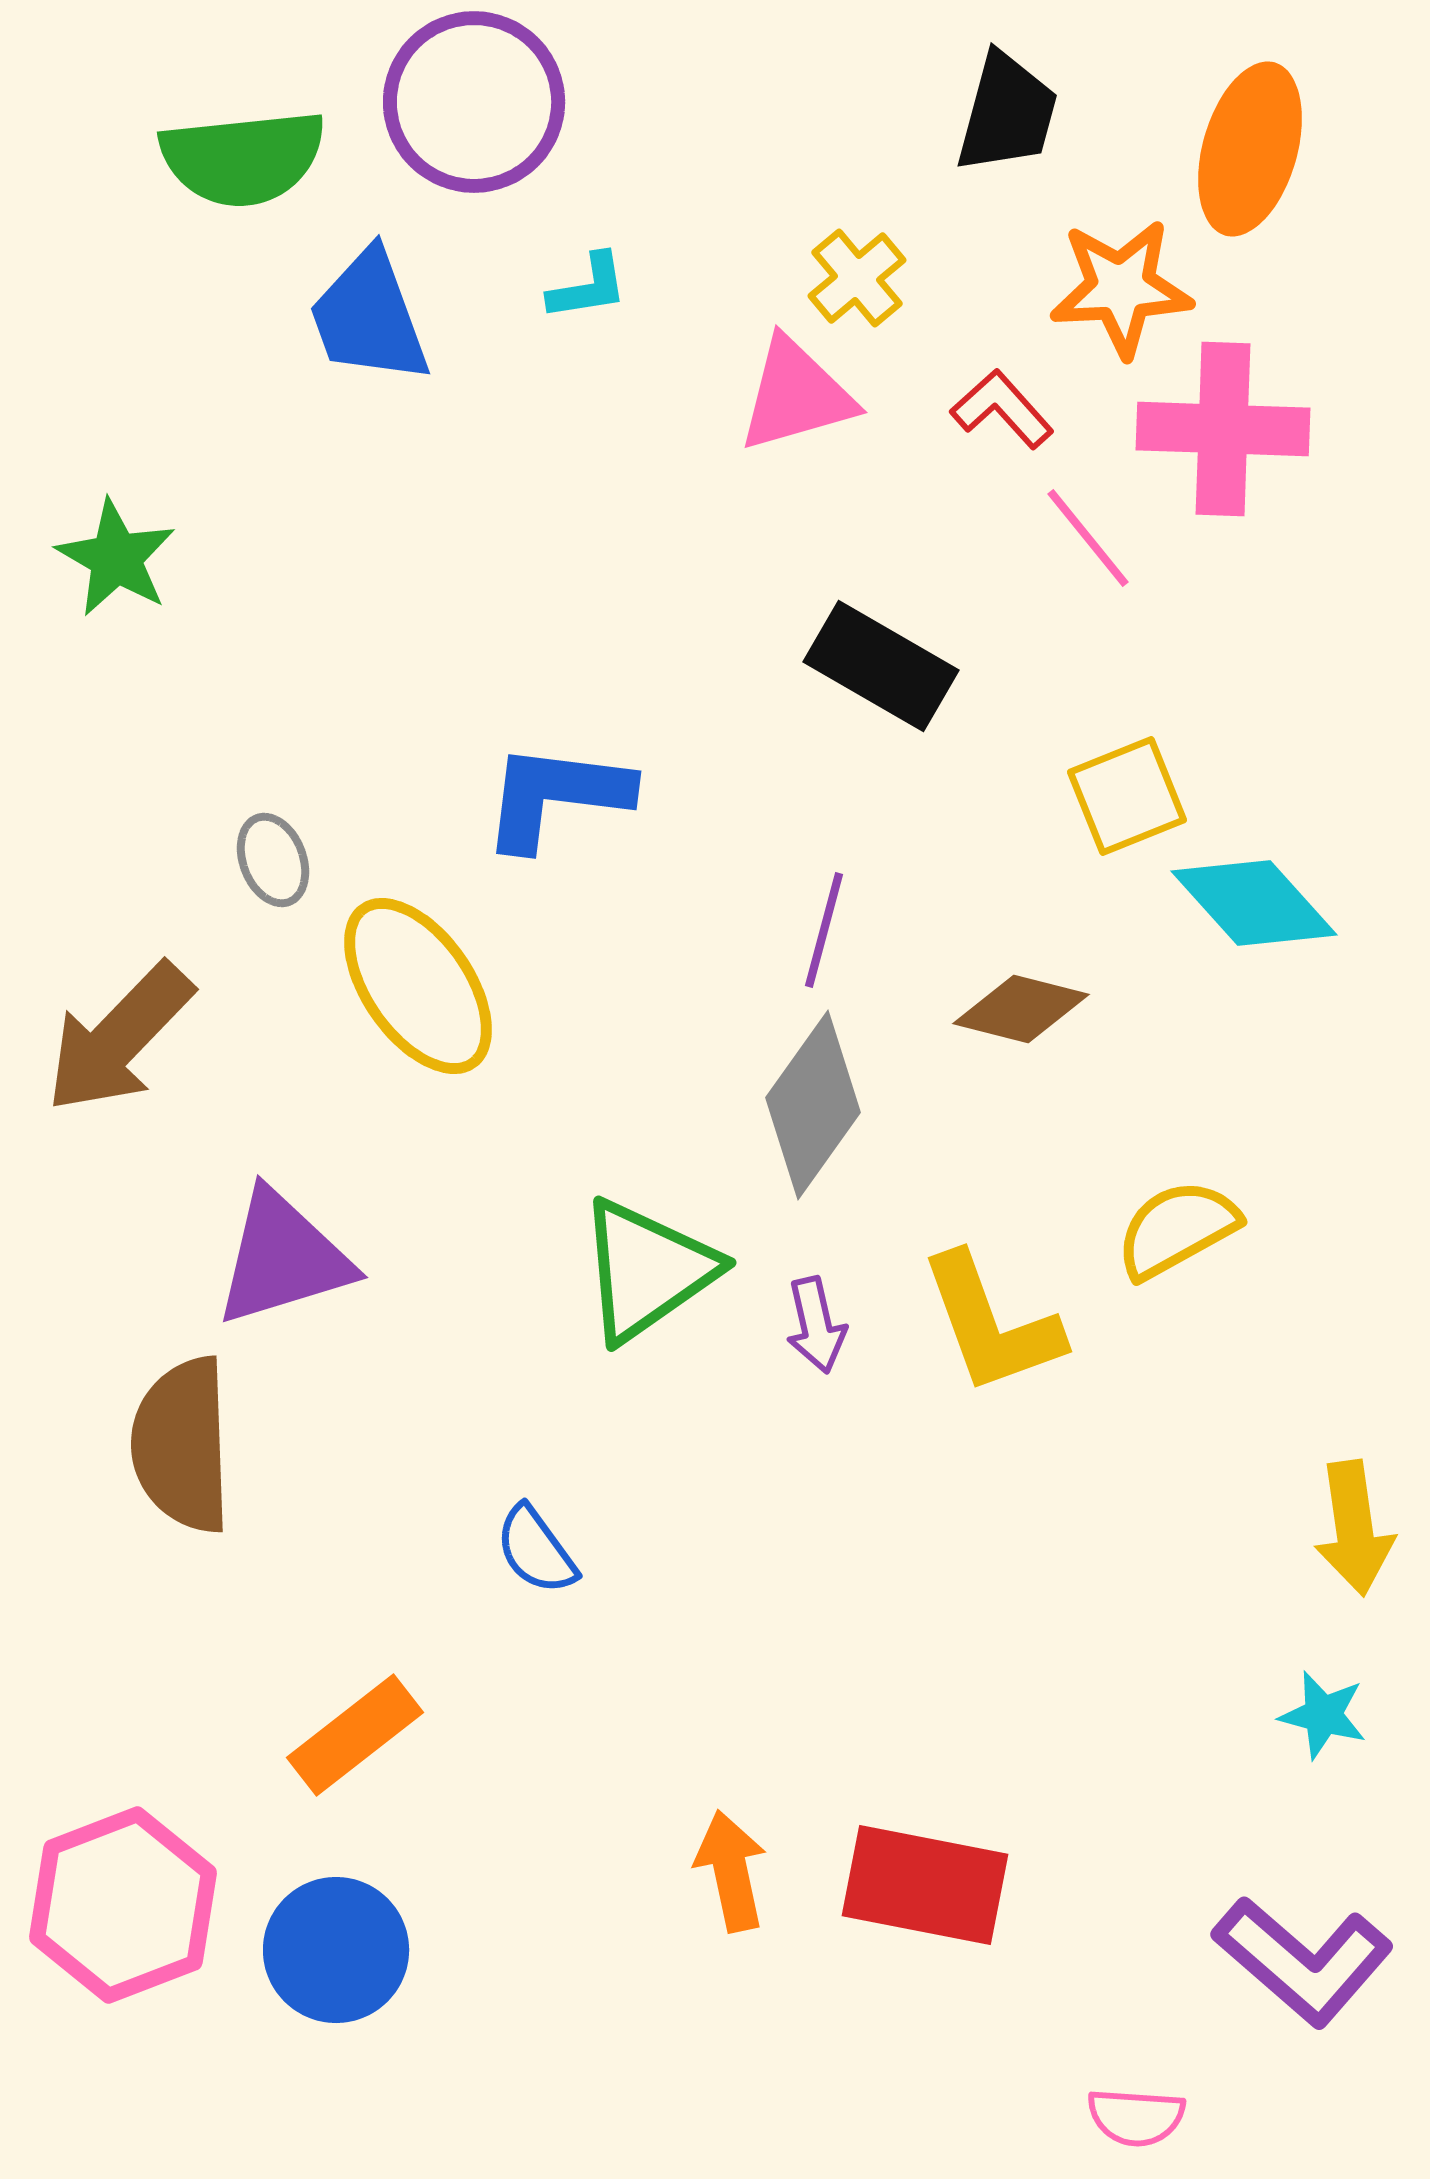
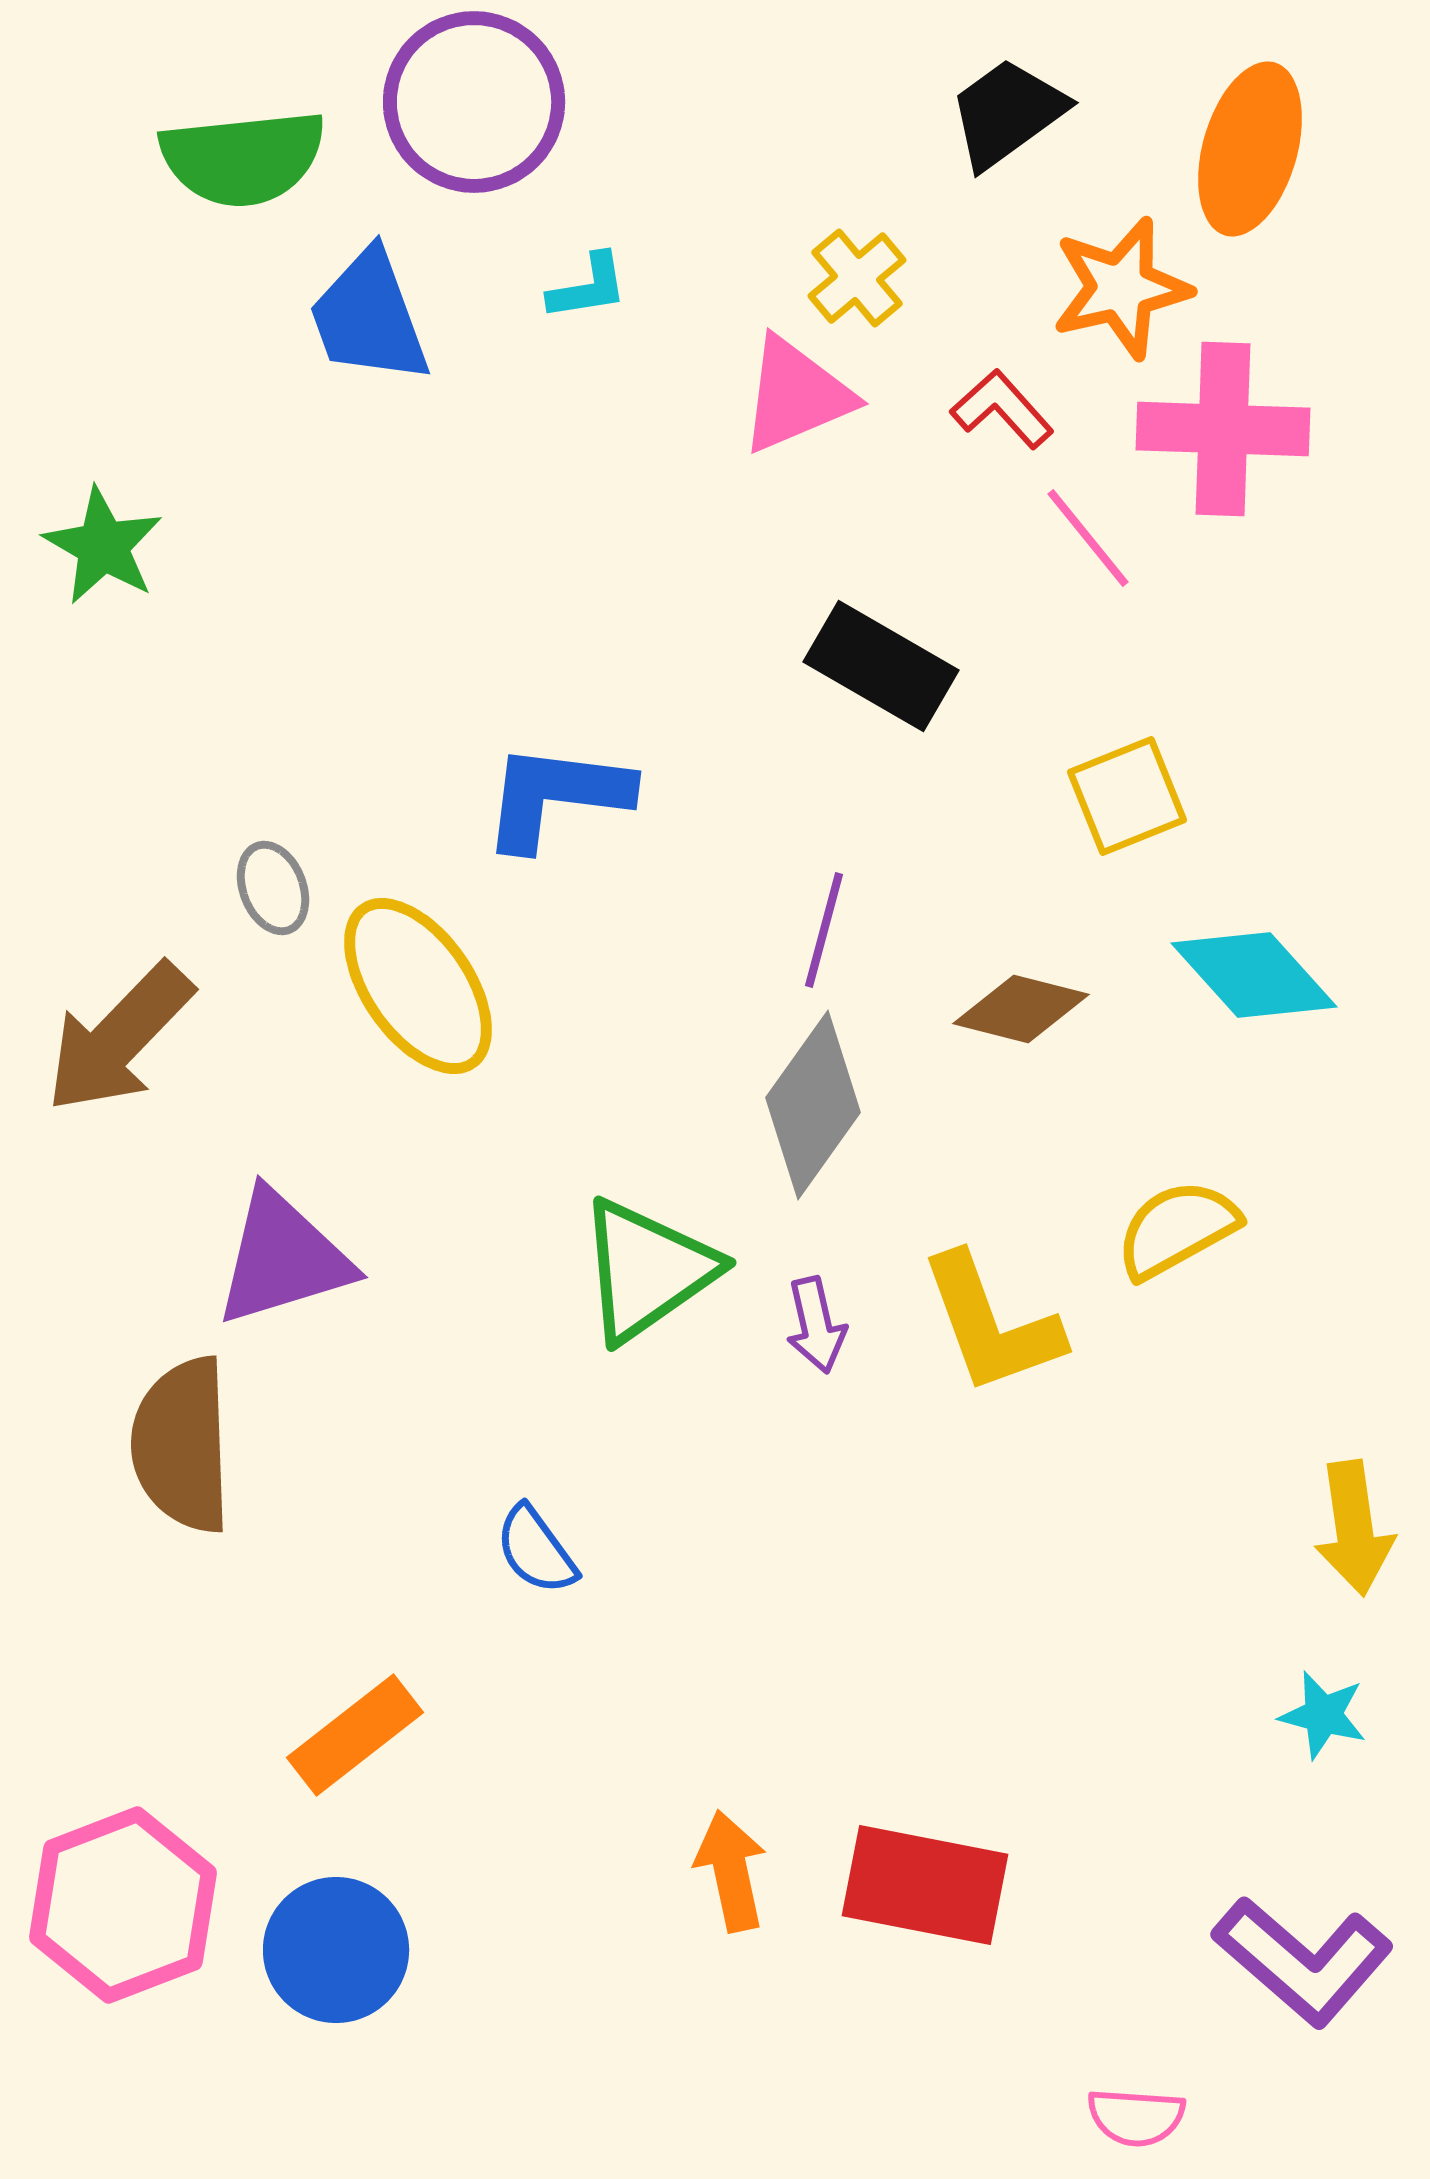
black trapezoid: rotated 141 degrees counterclockwise
orange star: rotated 10 degrees counterclockwise
pink triangle: rotated 7 degrees counterclockwise
green star: moved 13 px left, 12 px up
gray ellipse: moved 28 px down
cyan diamond: moved 72 px down
